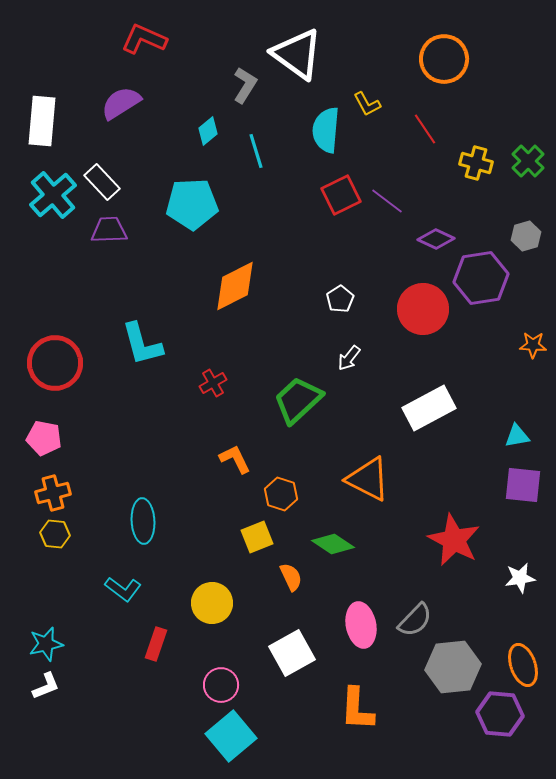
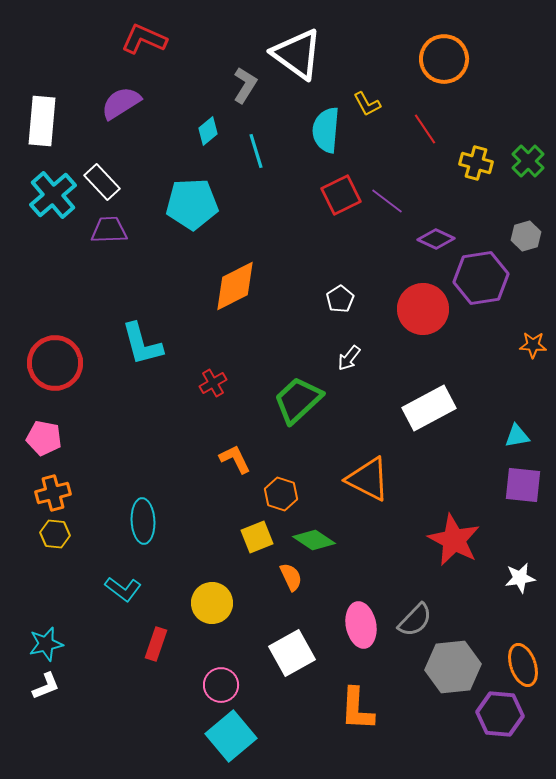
green diamond at (333, 544): moved 19 px left, 4 px up
